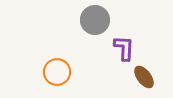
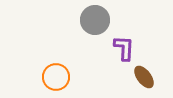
orange circle: moved 1 px left, 5 px down
